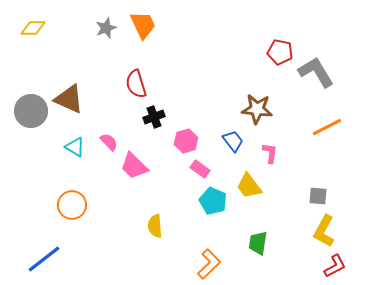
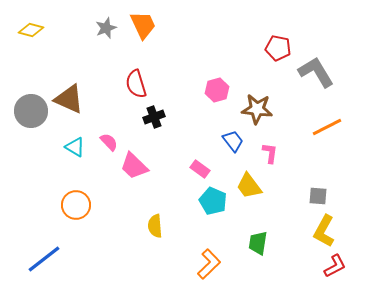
yellow diamond: moved 2 px left, 2 px down; rotated 15 degrees clockwise
red pentagon: moved 2 px left, 4 px up
pink hexagon: moved 31 px right, 51 px up
orange circle: moved 4 px right
